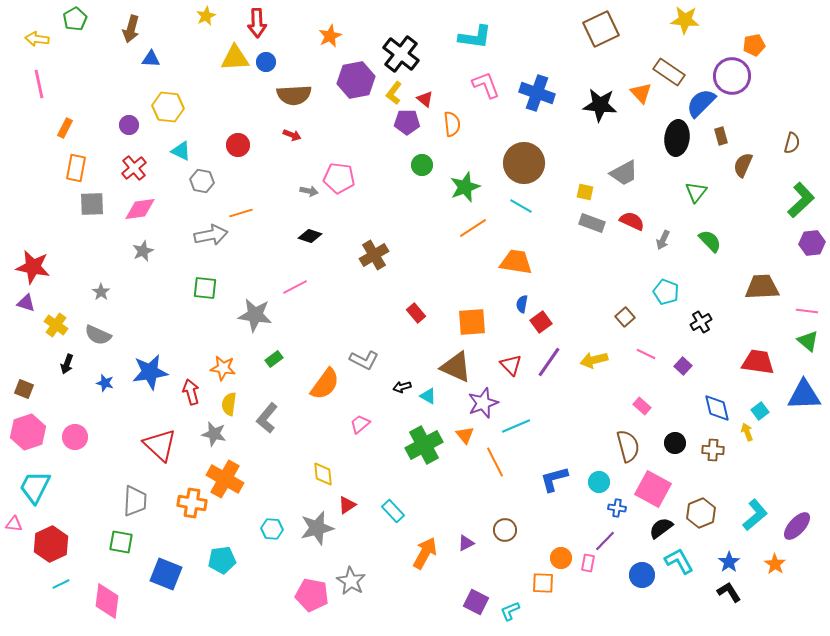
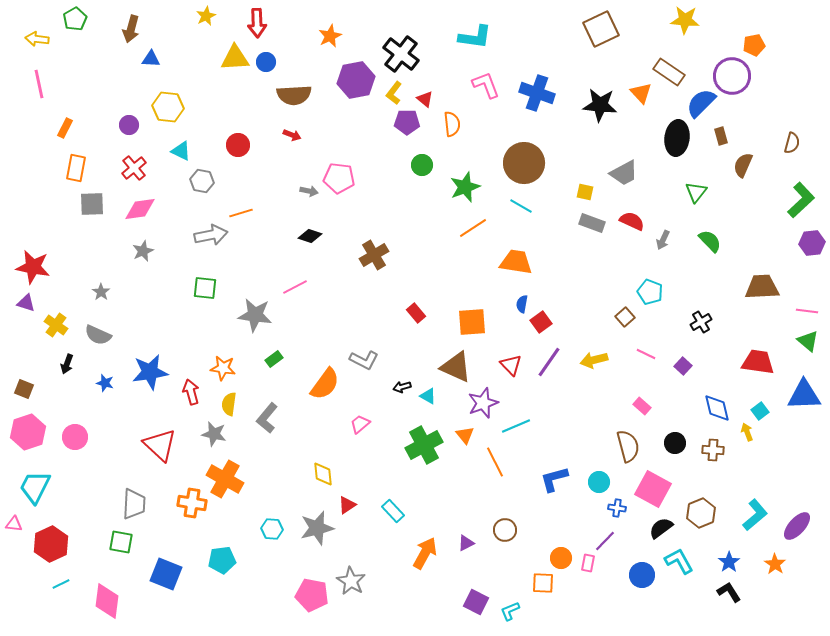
cyan pentagon at (666, 292): moved 16 px left
gray trapezoid at (135, 501): moved 1 px left, 3 px down
